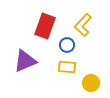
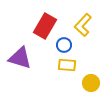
red rectangle: rotated 10 degrees clockwise
blue circle: moved 3 px left
purple triangle: moved 5 px left, 3 px up; rotated 40 degrees clockwise
yellow rectangle: moved 2 px up
